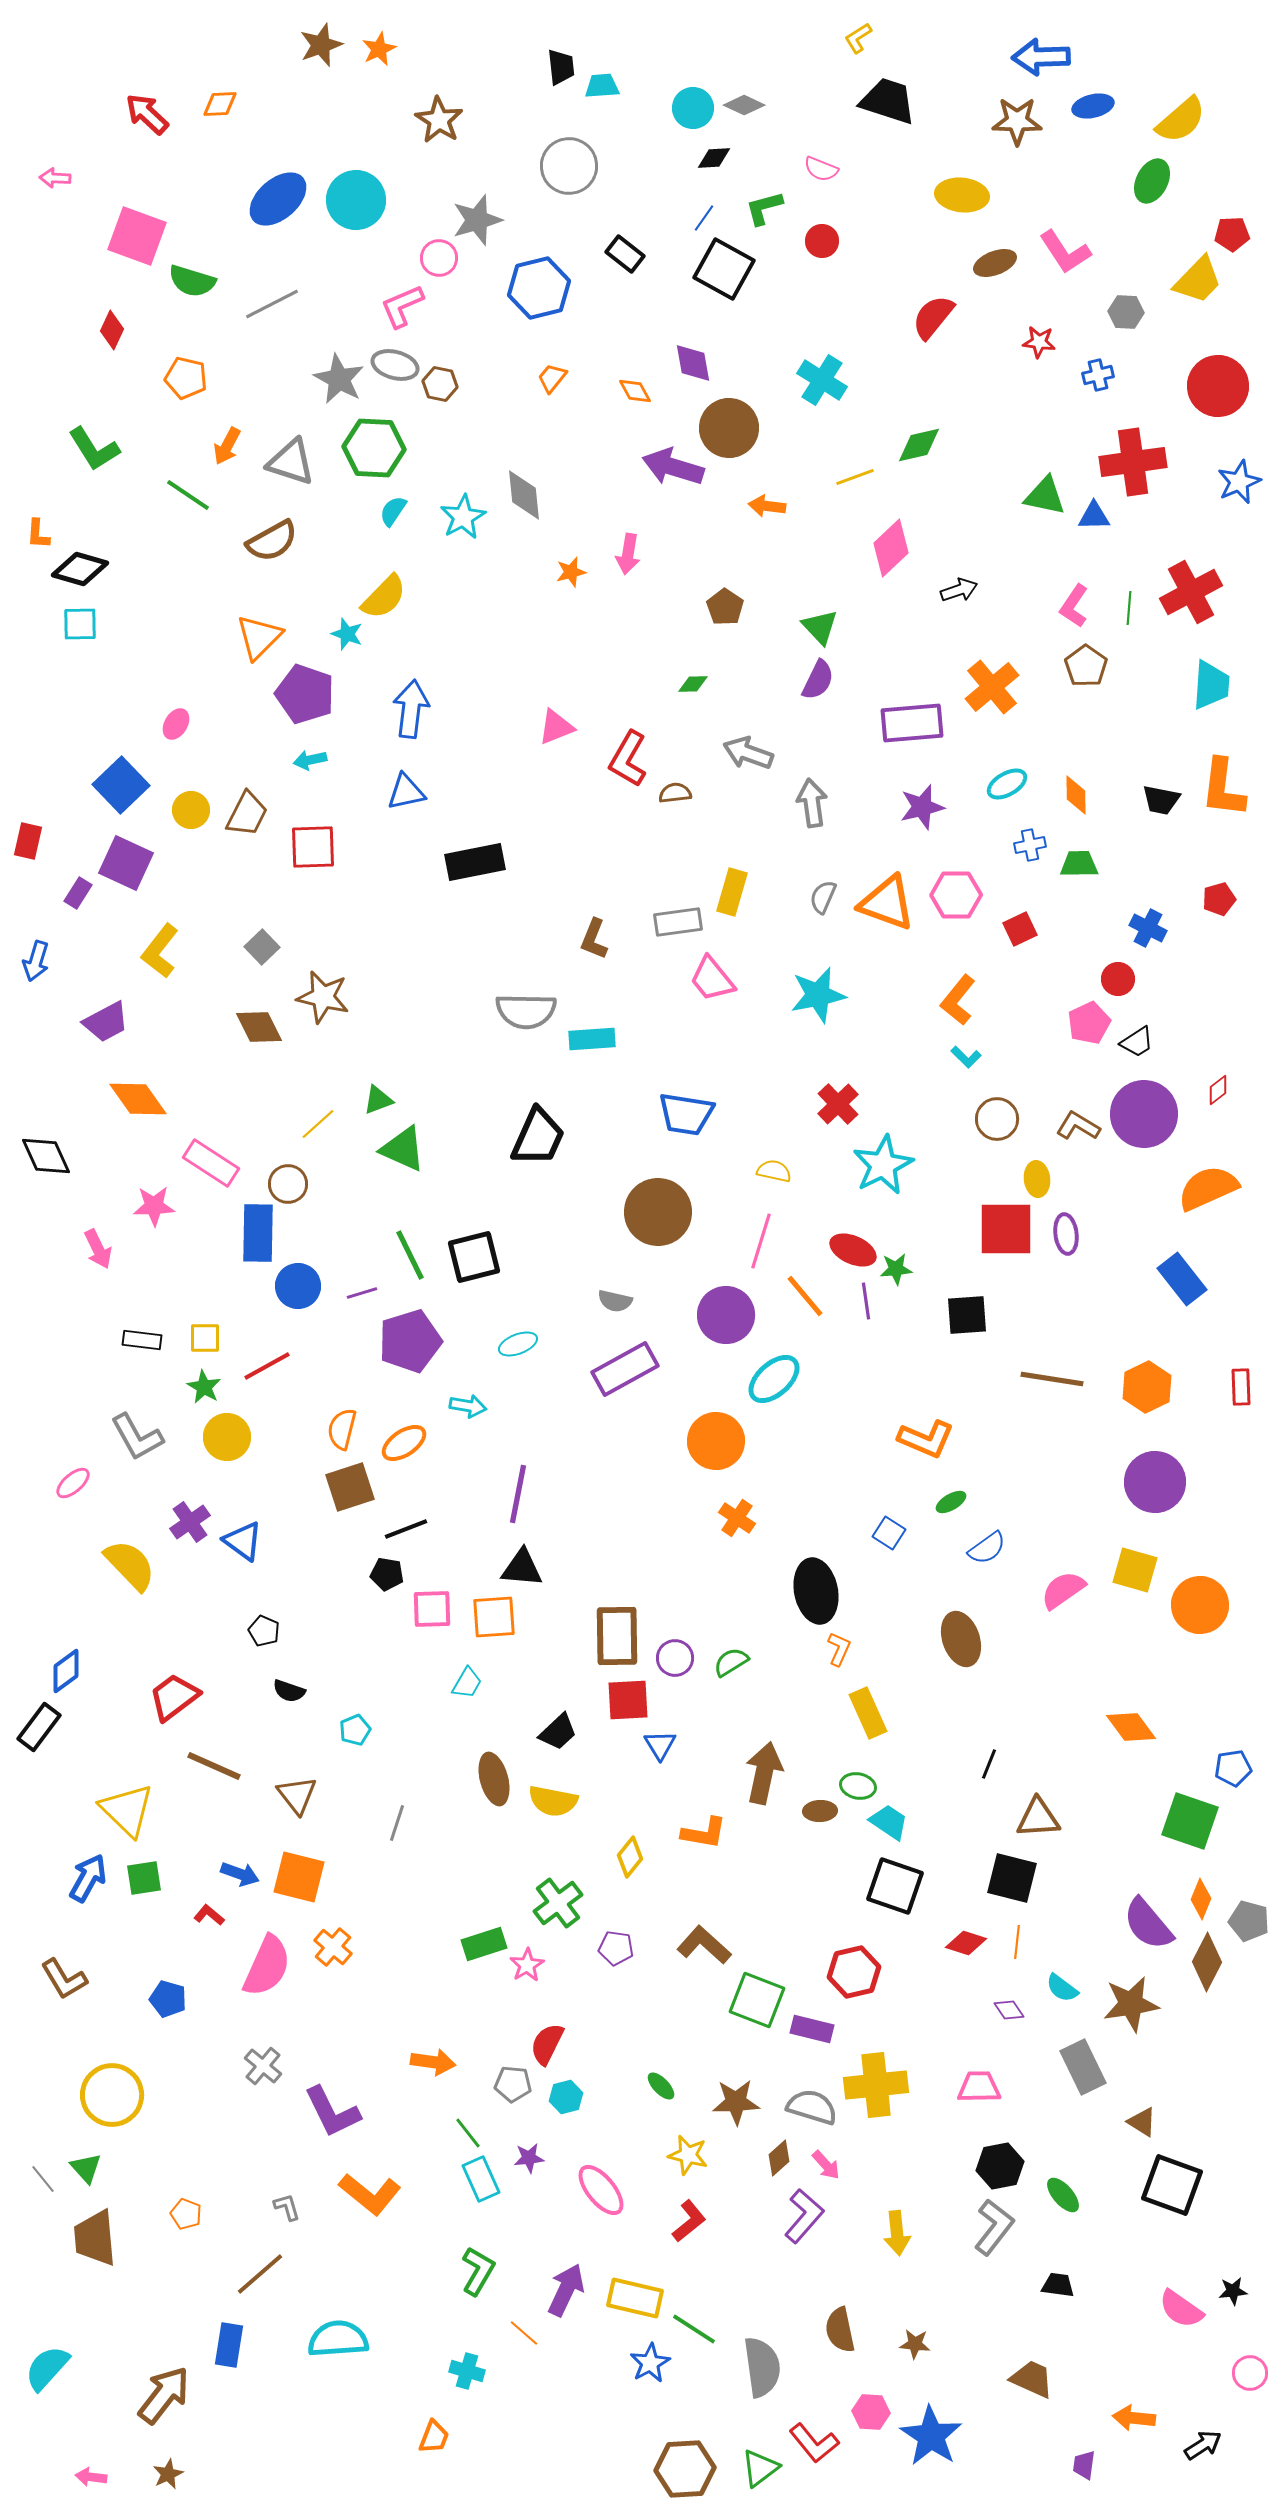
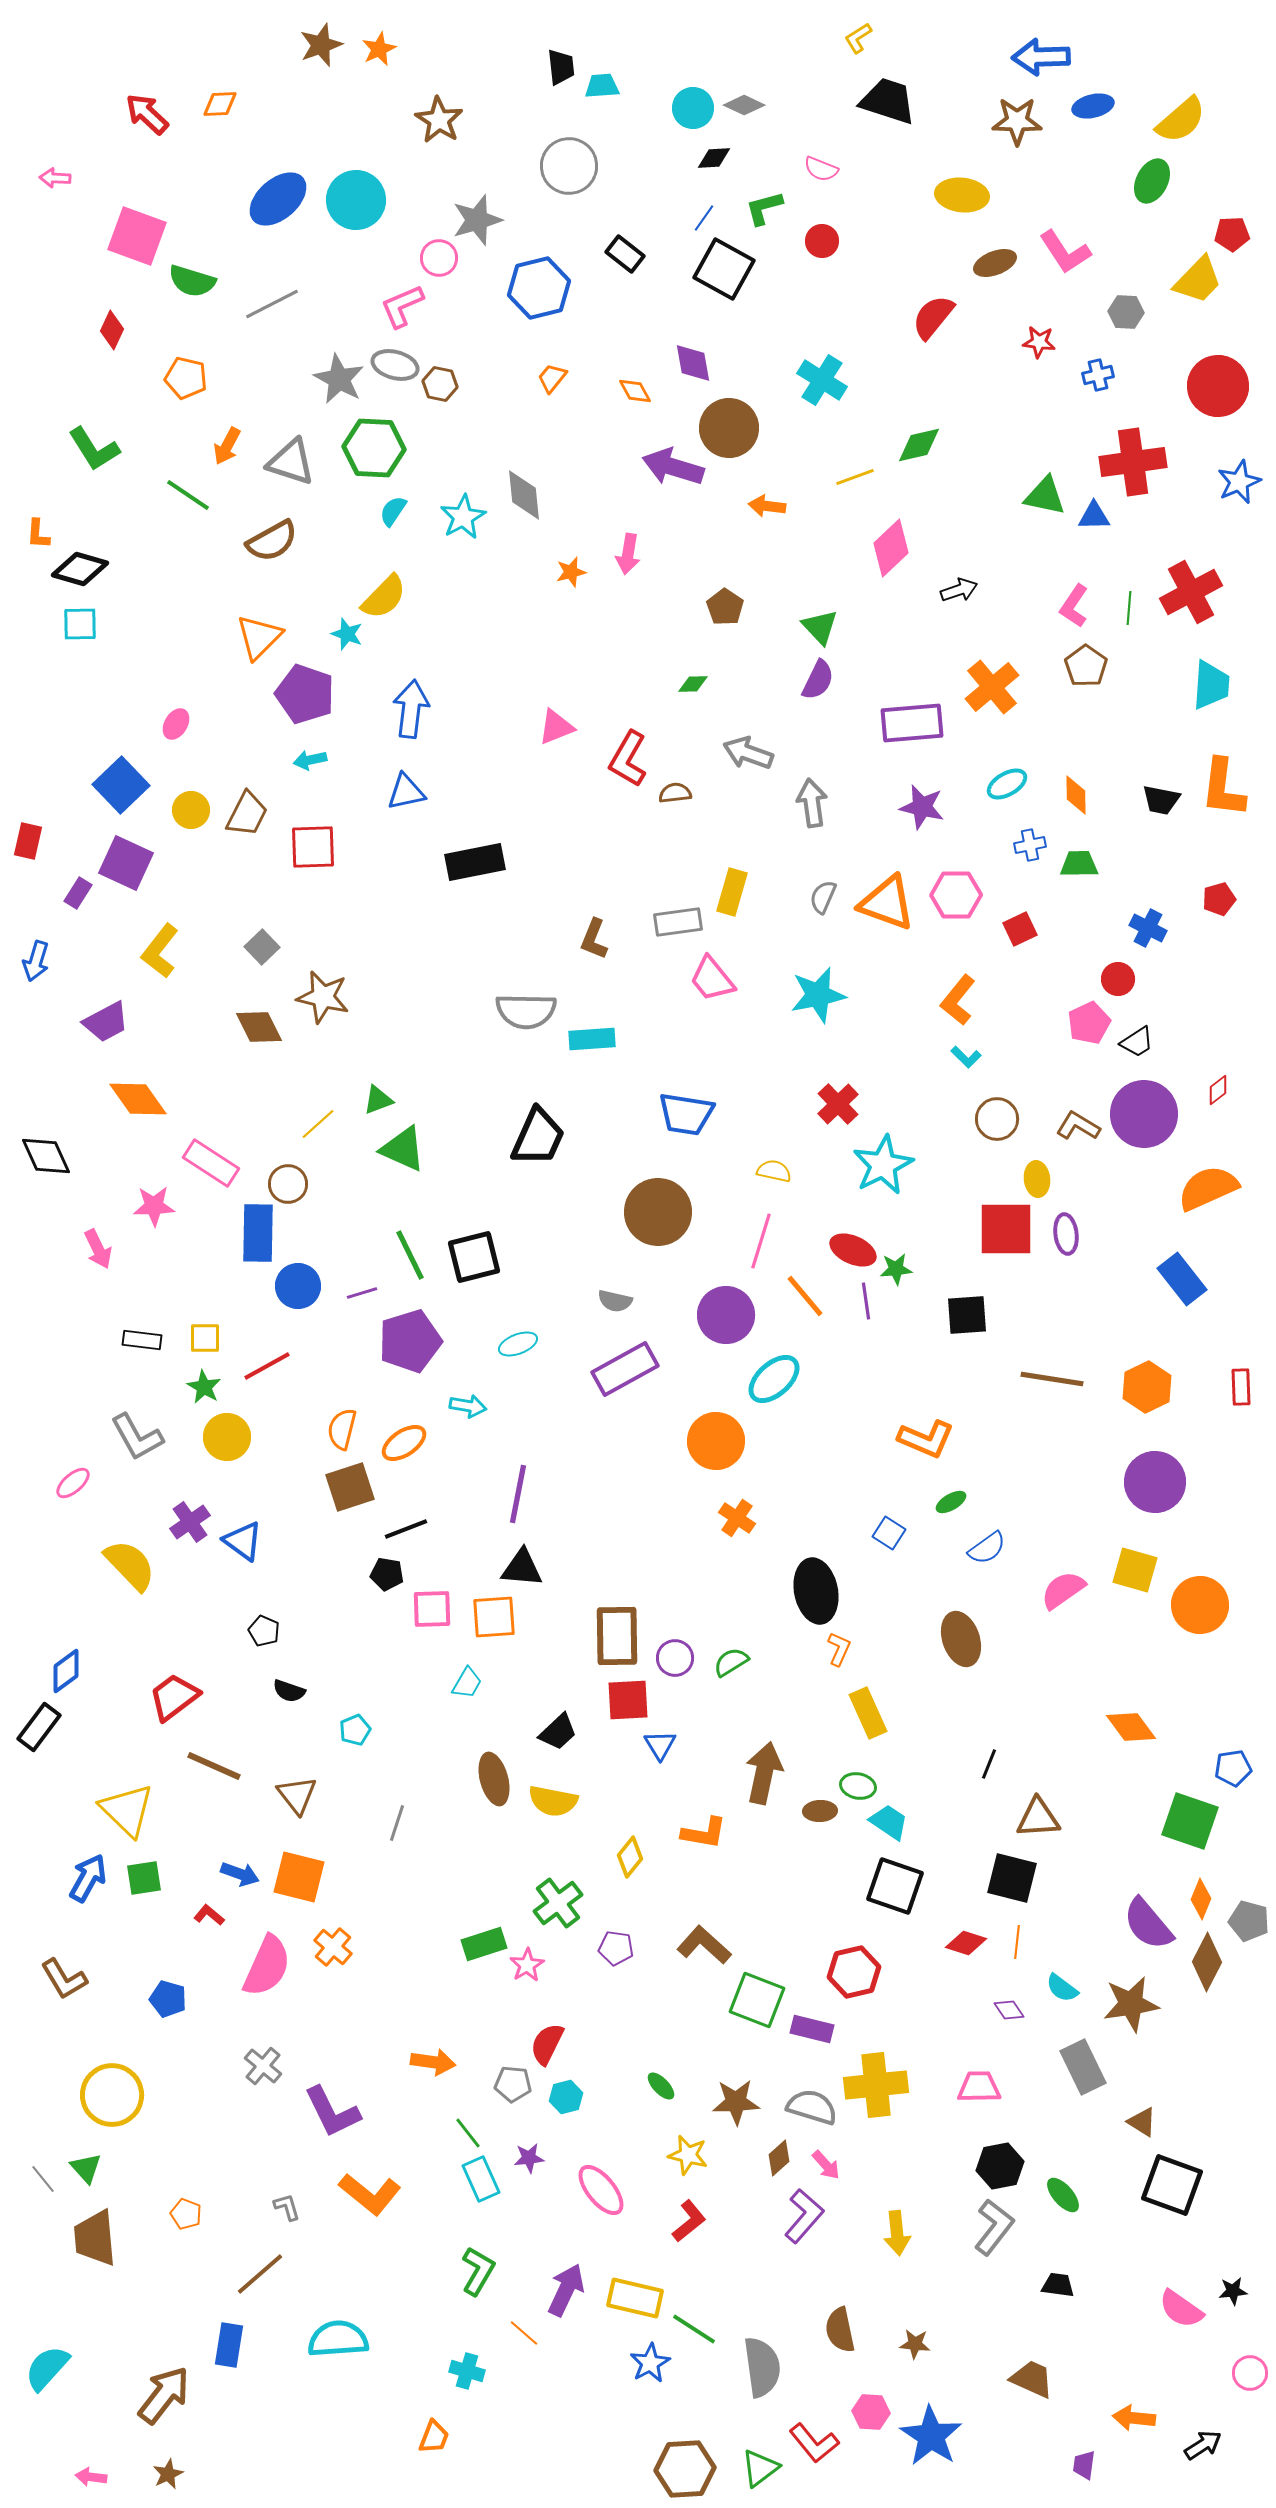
purple star at (922, 807): rotated 27 degrees clockwise
